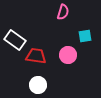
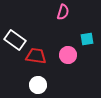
cyan square: moved 2 px right, 3 px down
